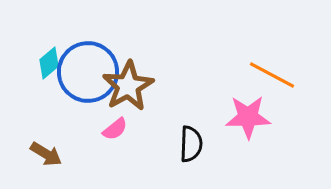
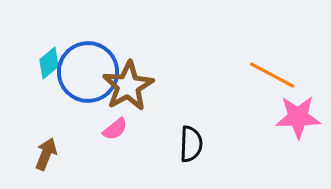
pink star: moved 50 px right
brown arrow: rotated 100 degrees counterclockwise
